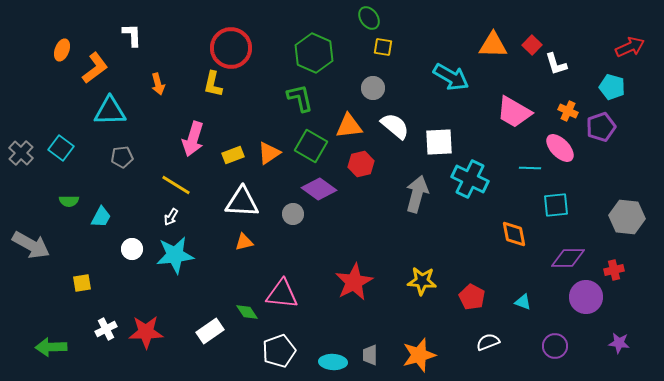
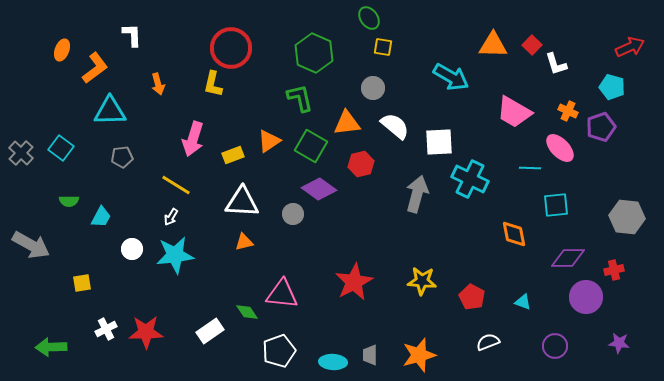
orange triangle at (349, 126): moved 2 px left, 3 px up
orange triangle at (269, 153): moved 12 px up
